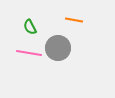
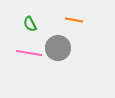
green semicircle: moved 3 px up
